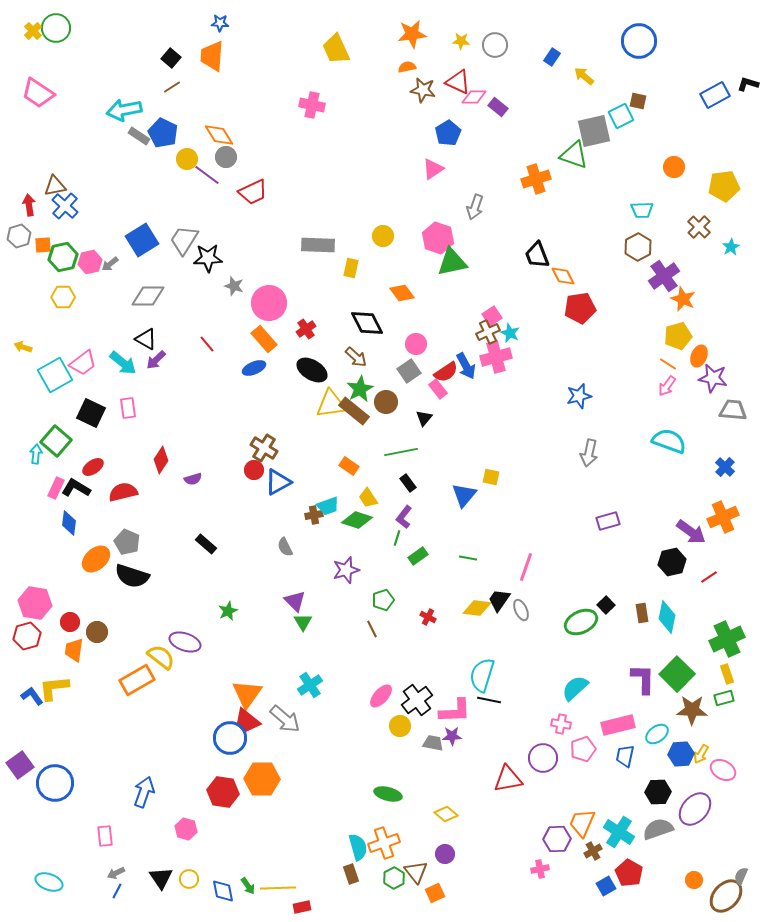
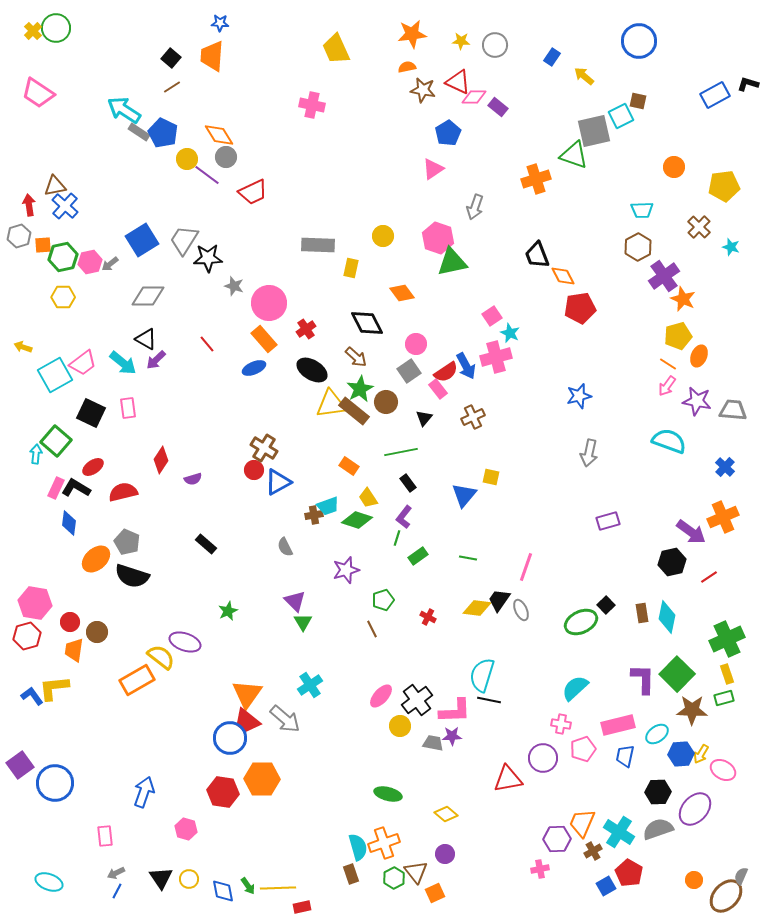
cyan arrow at (124, 110): rotated 44 degrees clockwise
gray rectangle at (139, 136): moved 4 px up
cyan star at (731, 247): rotated 24 degrees counterclockwise
brown cross at (488, 332): moved 15 px left, 85 px down
purple star at (713, 378): moved 16 px left, 23 px down
